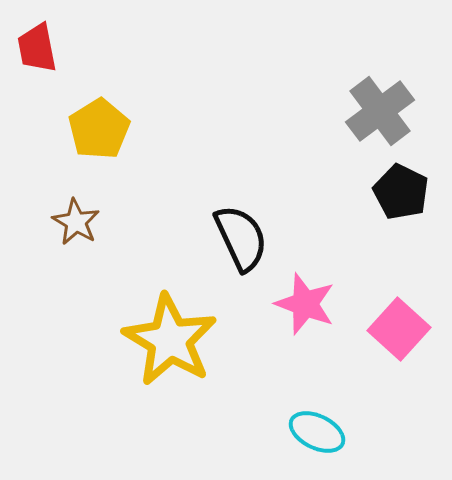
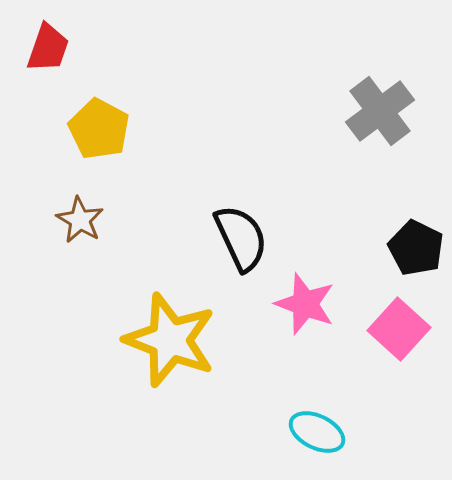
red trapezoid: moved 11 px right; rotated 150 degrees counterclockwise
yellow pentagon: rotated 12 degrees counterclockwise
black pentagon: moved 15 px right, 56 px down
brown star: moved 4 px right, 2 px up
yellow star: rotated 10 degrees counterclockwise
